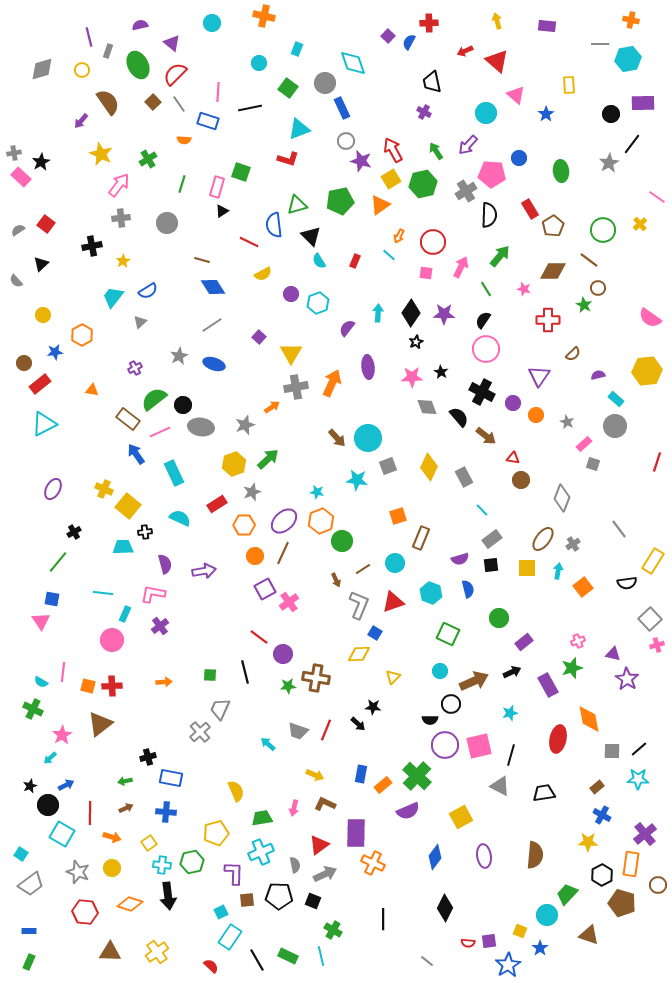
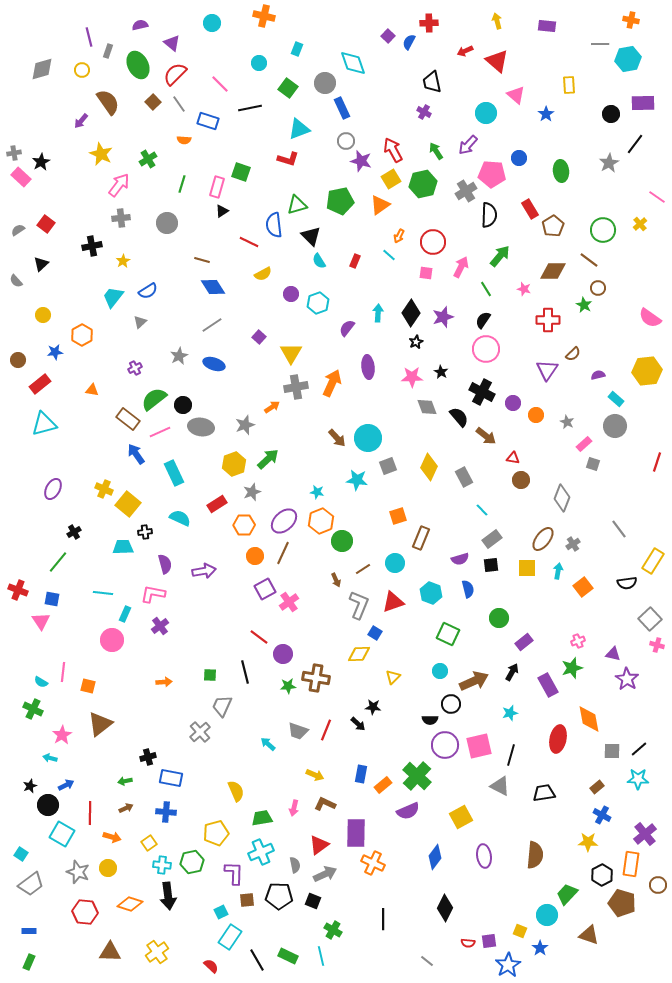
pink line at (218, 92): moved 2 px right, 8 px up; rotated 48 degrees counterclockwise
black line at (632, 144): moved 3 px right
purple star at (444, 314): moved 1 px left, 3 px down; rotated 20 degrees counterclockwise
brown circle at (24, 363): moved 6 px left, 3 px up
purple triangle at (539, 376): moved 8 px right, 6 px up
cyan triangle at (44, 424): rotated 12 degrees clockwise
yellow square at (128, 506): moved 2 px up
pink cross at (657, 645): rotated 32 degrees clockwise
black arrow at (512, 672): rotated 36 degrees counterclockwise
red cross at (112, 686): moved 94 px left, 96 px up; rotated 24 degrees clockwise
gray trapezoid at (220, 709): moved 2 px right, 3 px up
cyan arrow at (50, 758): rotated 56 degrees clockwise
yellow circle at (112, 868): moved 4 px left
